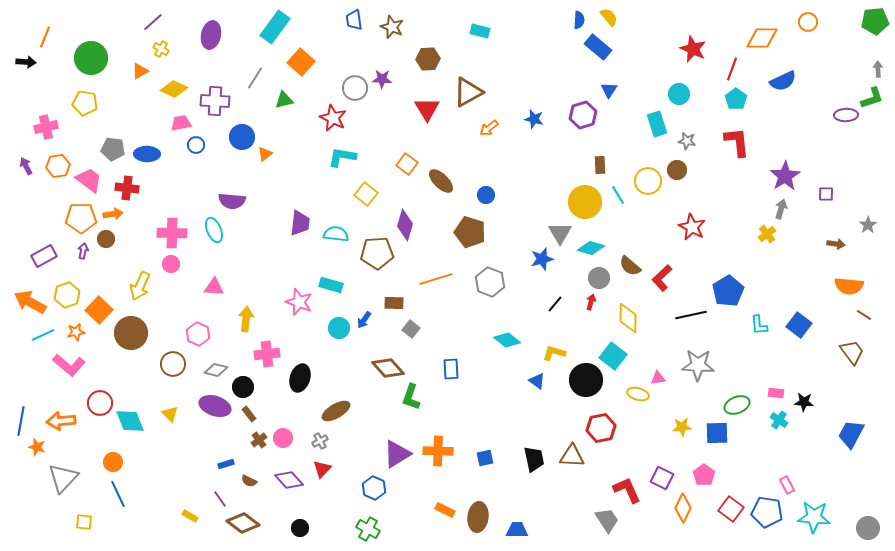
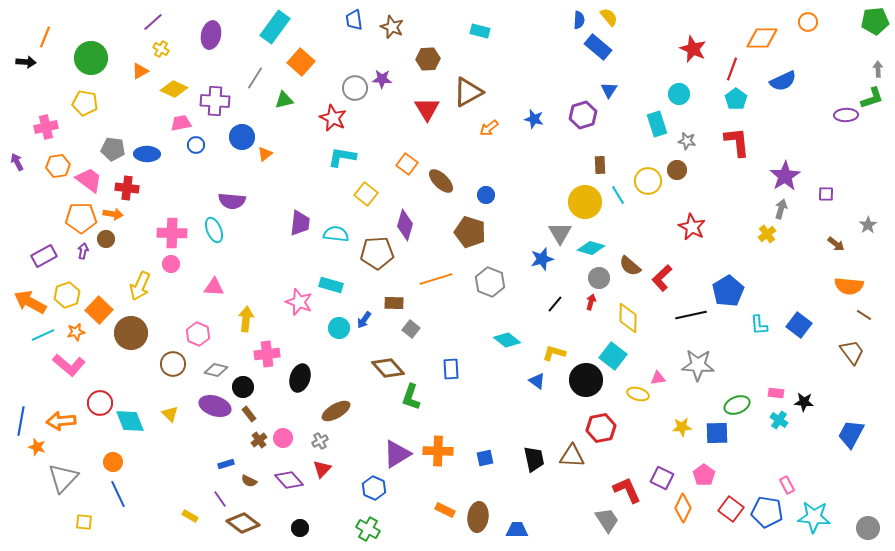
purple arrow at (26, 166): moved 9 px left, 4 px up
orange arrow at (113, 214): rotated 18 degrees clockwise
brown arrow at (836, 244): rotated 30 degrees clockwise
